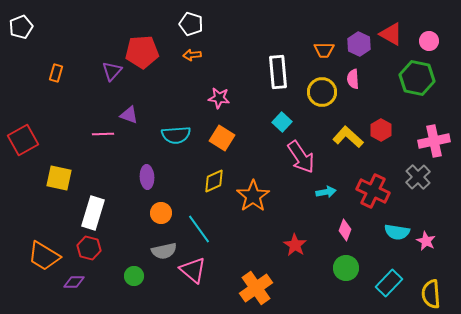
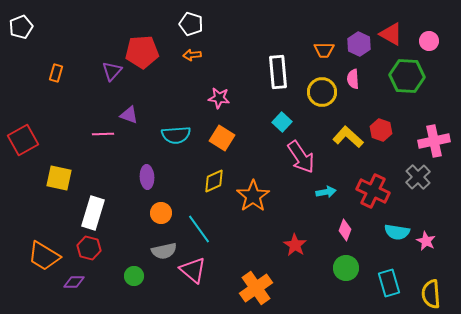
green hexagon at (417, 78): moved 10 px left, 2 px up; rotated 8 degrees counterclockwise
red hexagon at (381, 130): rotated 10 degrees counterclockwise
cyan rectangle at (389, 283): rotated 60 degrees counterclockwise
